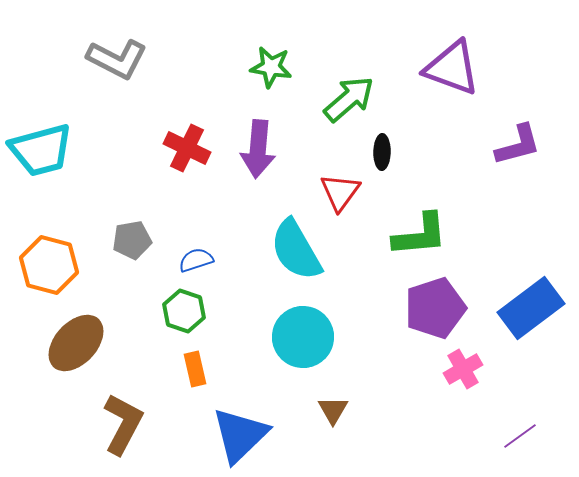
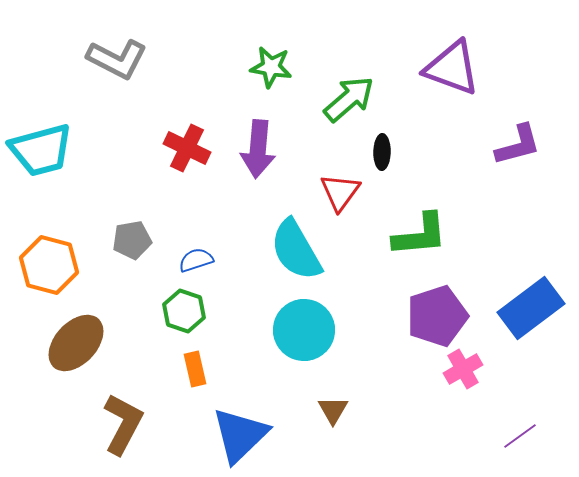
purple pentagon: moved 2 px right, 8 px down
cyan circle: moved 1 px right, 7 px up
